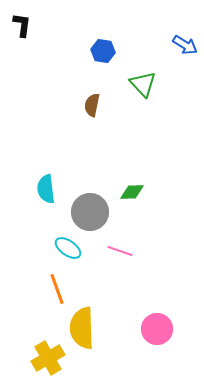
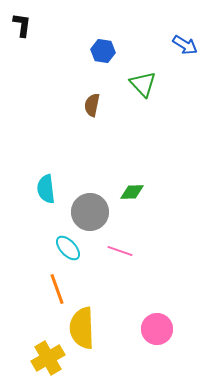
cyan ellipse: rotated 12 degrees clockwise
